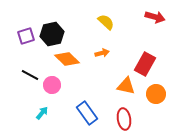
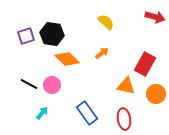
black hexagon: rotated 20 degrees clockwise
orange arrow: rotated 24 degrees counterclockwise
black line: moved 1 px left, 9 px down
